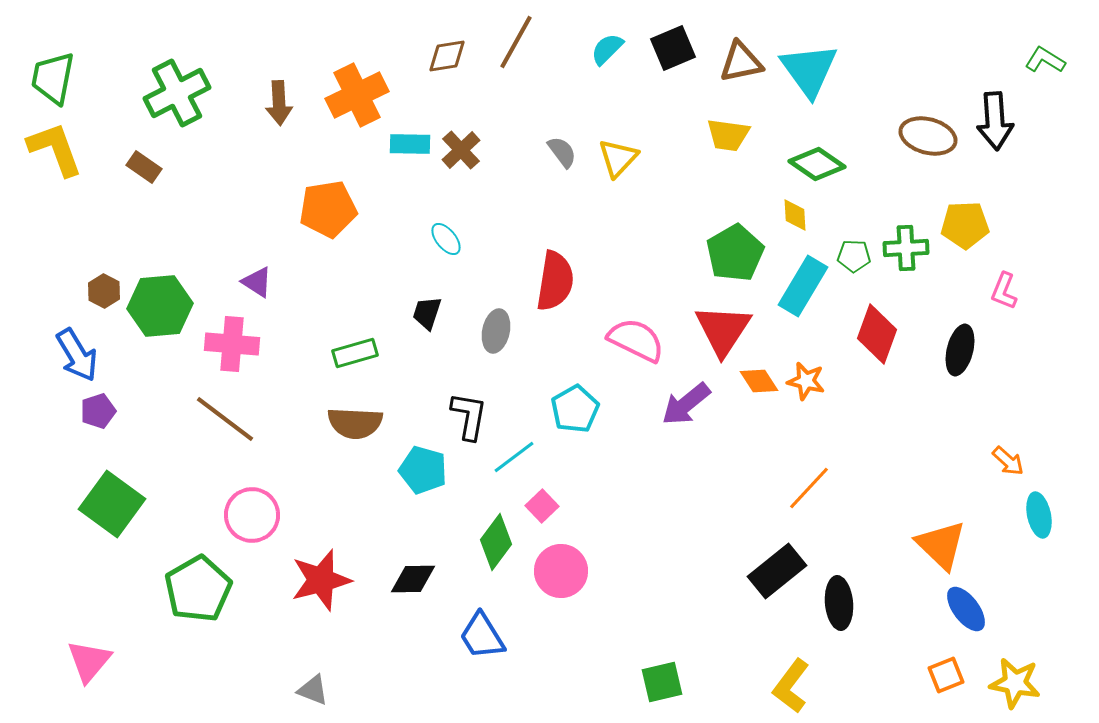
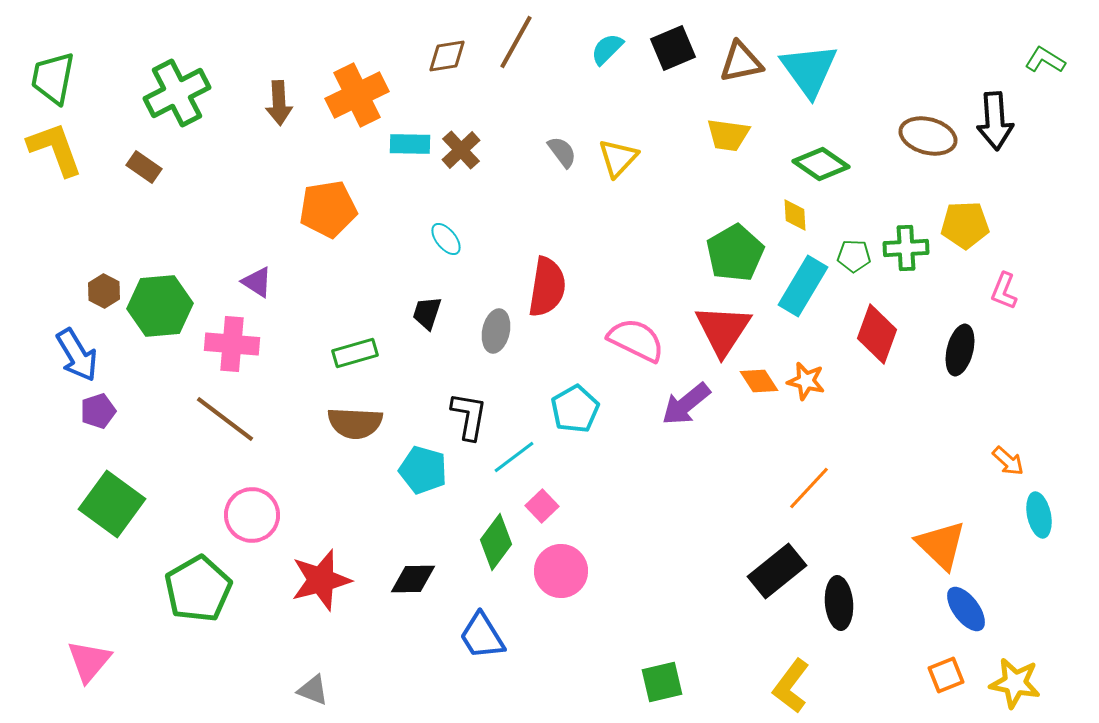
green diamond at (817, 164): moved 4 px right
red semicircle at (555, 281): moved 8 px left, 6 px down
